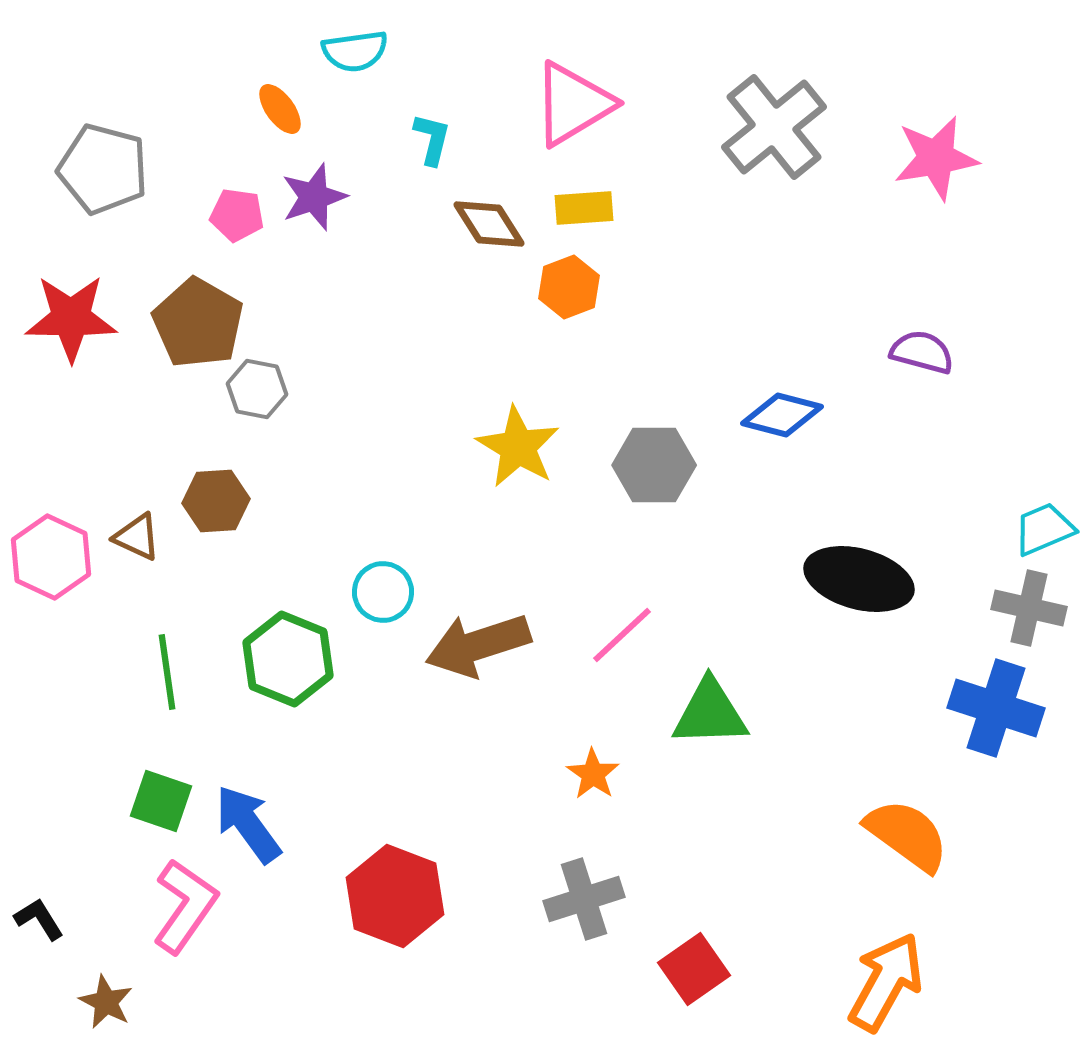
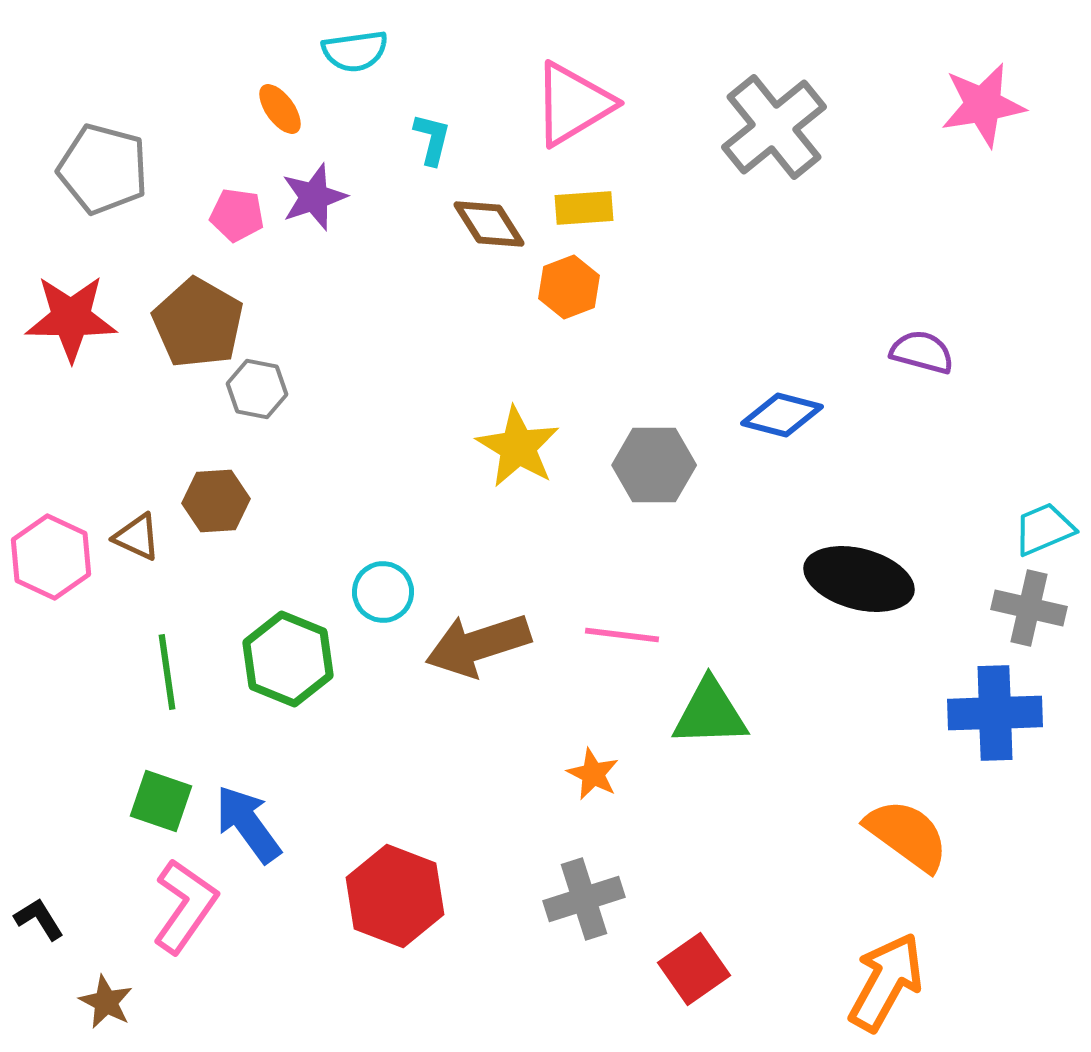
pink star at (936, 158): moved 47 px right, 53 px up
pink line at (622, 635): rotated 50 degrees clockwise
blue cross at (996, 708): moved 1 px left, 5 px down; rotated 20 degrees counterclockwise
orange star at (593, 774): rotated 8 degrees counterclockwise
